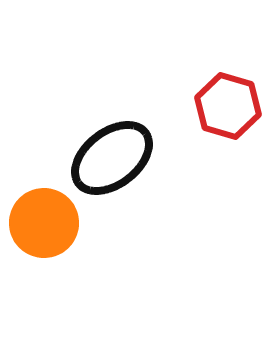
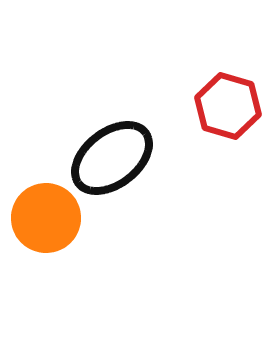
orange circle: moved 2 px right, 5 px up
